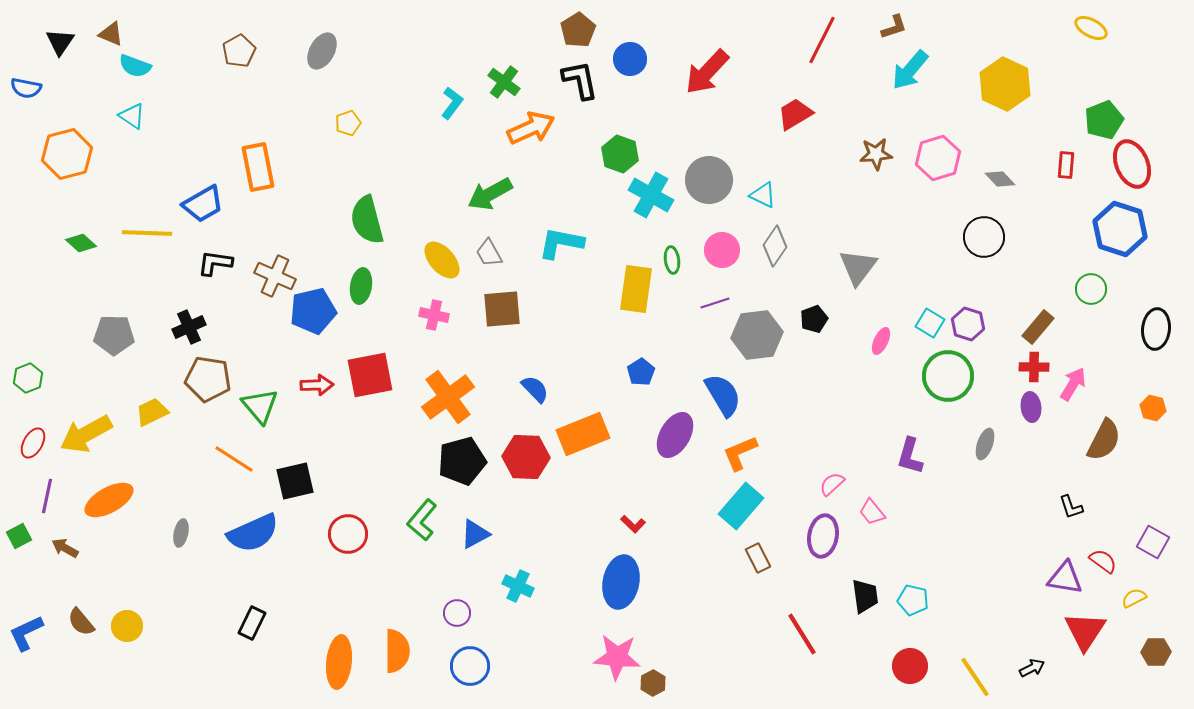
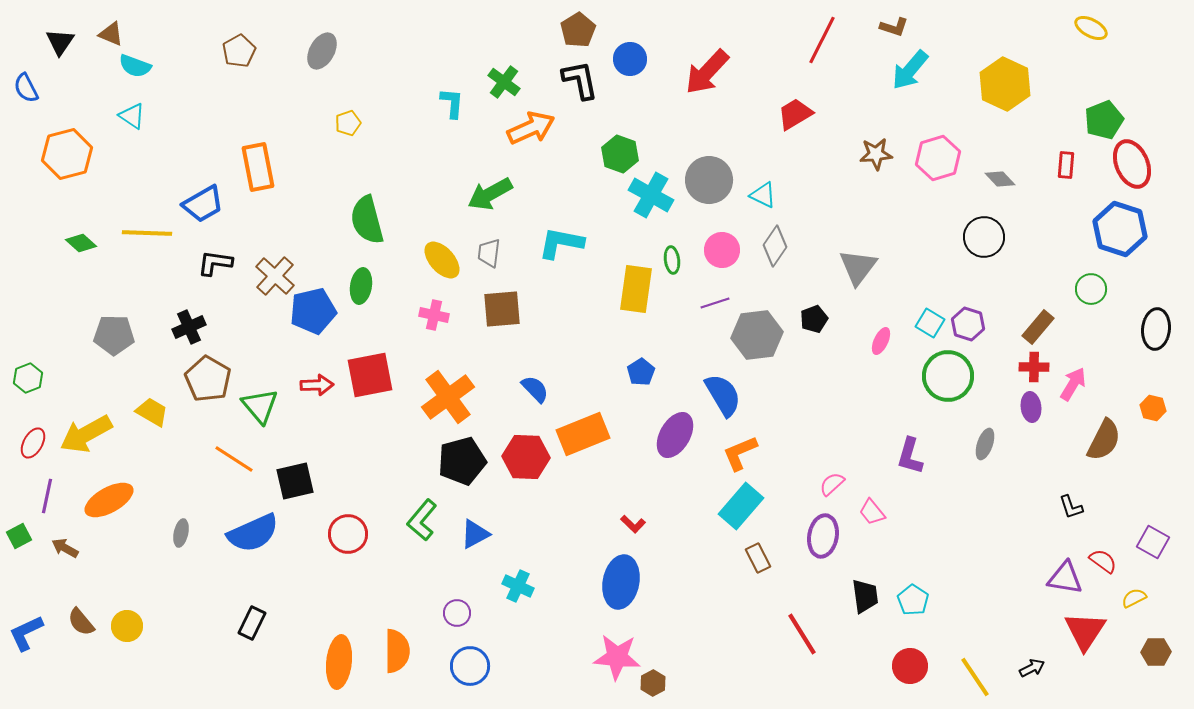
brown L-shape at (894, 27): rotated 36 degrees clockwise
blue semicircle at (26, 88): rotated 52 degrees clockwise
cyan L-shape at (452, 103): rotated 32 degrees counterclockwise
gray trapezoid at (489, 253): rotated 36 degrees clockwise
brown cross at (275, 276): rotated 18 degrees clockwise
brown pentagon at (208, 379): rotated 21 degrees clockwise
yellow trapezoid at (152, 412): rotated 56 degrees clockwise
cyan pentagon at (913, 600): rotated 20 degrees clockwise
